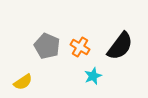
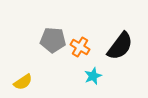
gray pentagon: moved 6 px right, 6 px up; rotated 20 degrees counterclockwise
